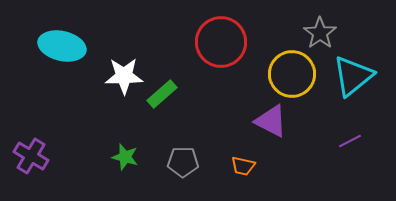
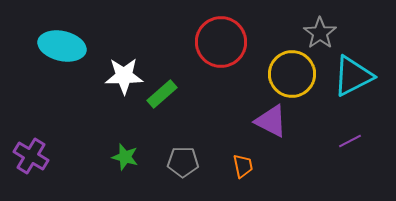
cyan triangle: rotated 12 degrees clockwise
orange trapezoid: rotated 115 degrees counterclockwise
